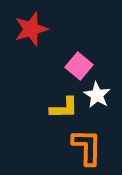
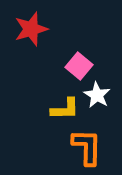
yellow L-shape: moved 1 px right, 1 px down
